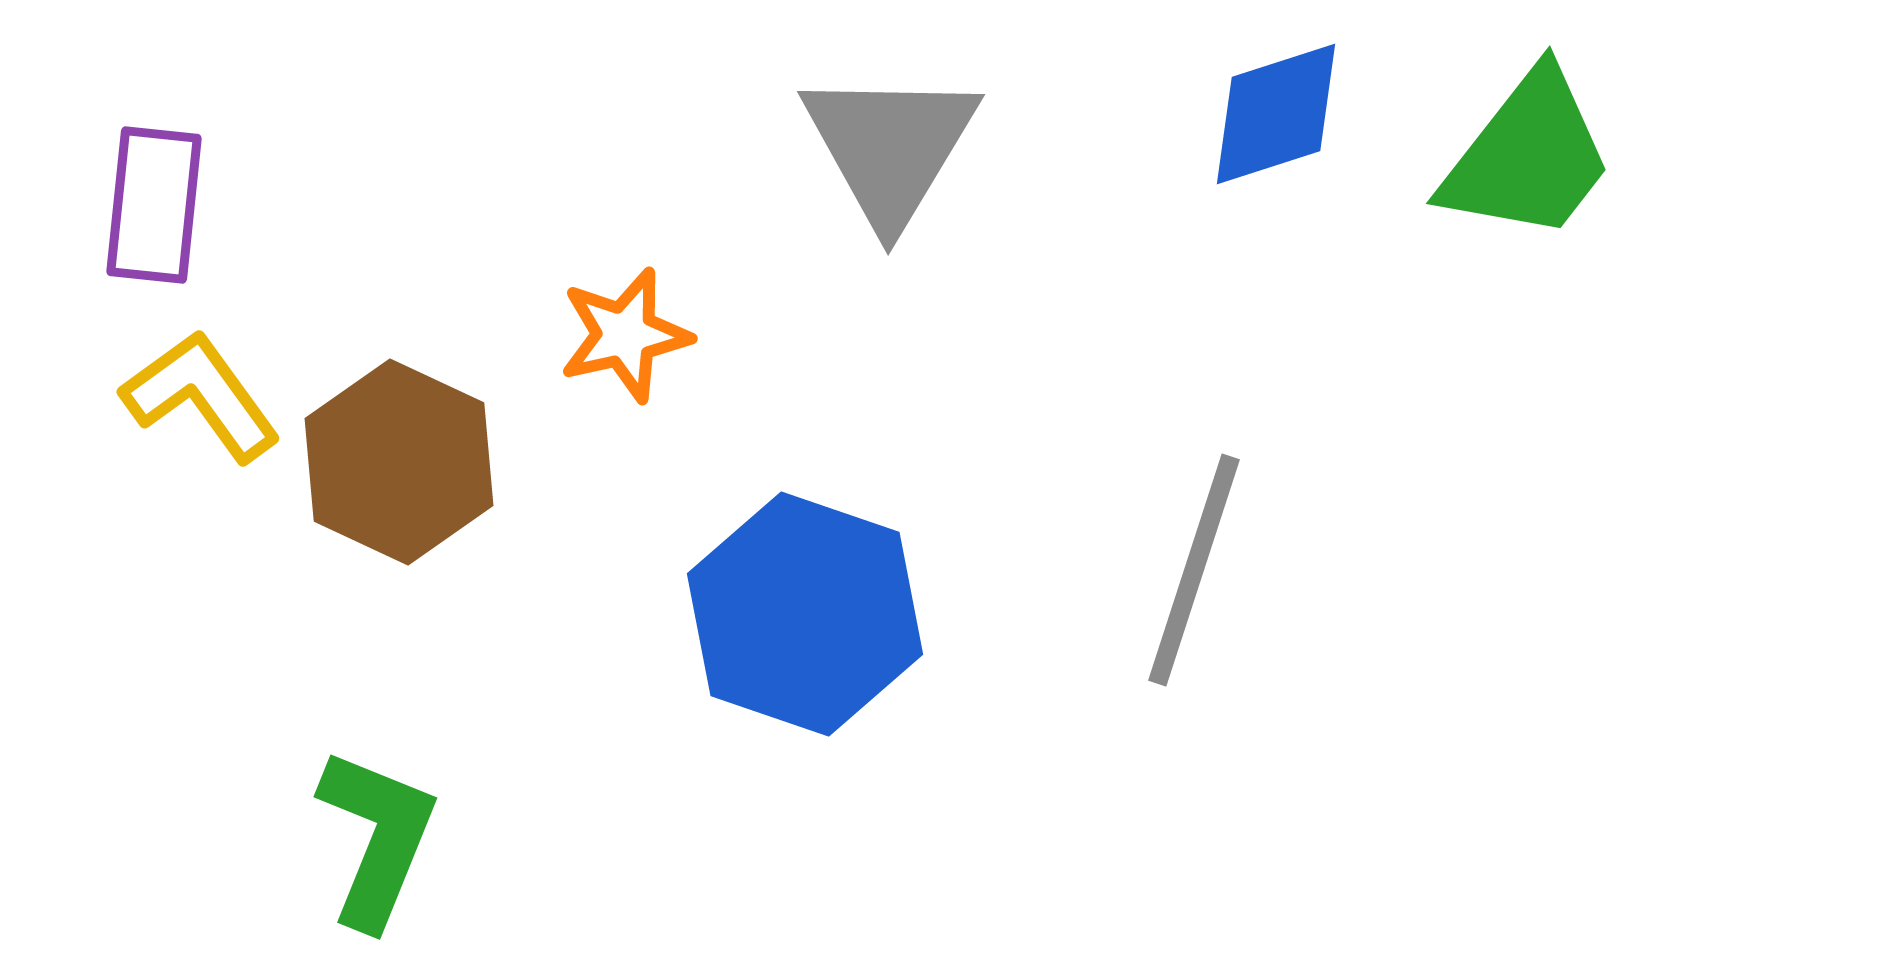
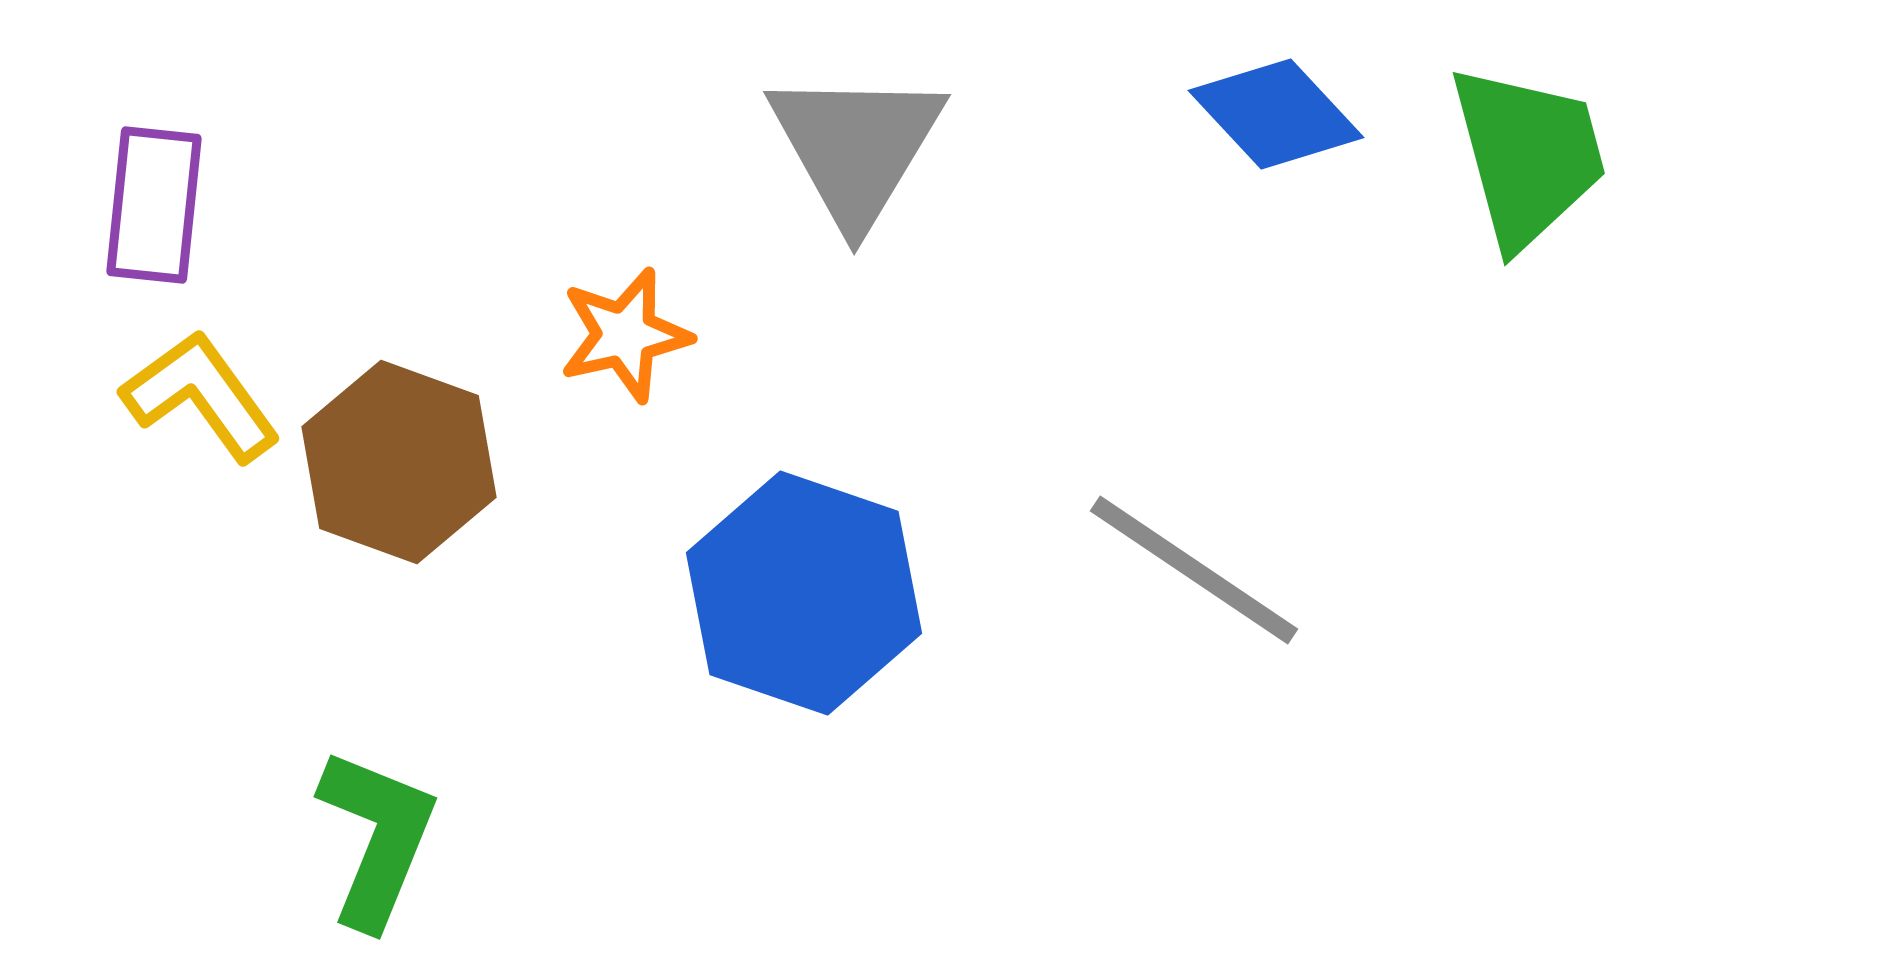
blue diamond: rotated 65 degrees clockwise
gray triangle: moved 34 px left
green trapezoid: rotated 53 degrees counterclockwise
brown hexagon: rotated 5 degrees counterclockwise
gray line: rotated 74 degrees counterclockwise
blue hexagon: moved 1 px left, 21 px up
